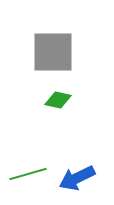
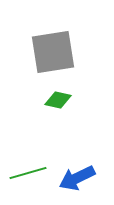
gray square: rotated 9 degrees counterclockwise
green line: moved 1 px up
